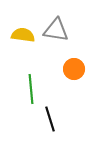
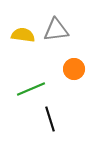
gray triangle: rotated 16 degrees counterclockwise
green line: rotated 72 degrees clockwise
